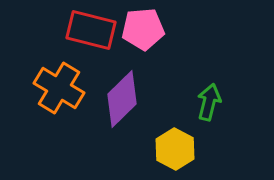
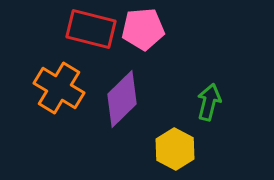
red rectangle: moved 1 px up
